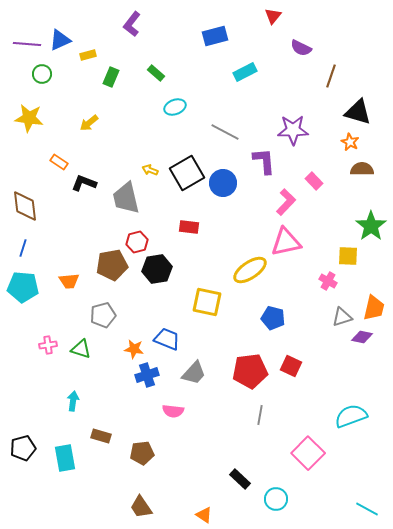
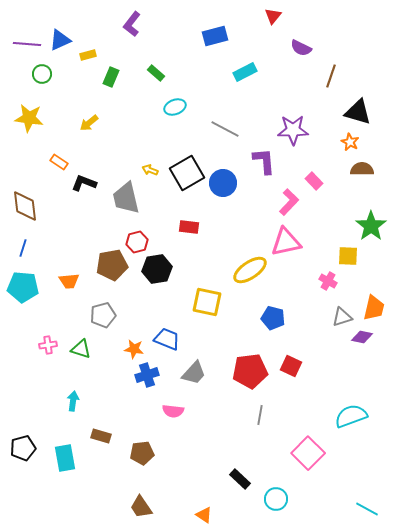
gray line at (225, 132): moved 3 px up
pink L-shape at (286, 202): moved 3 px right
